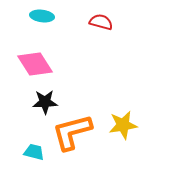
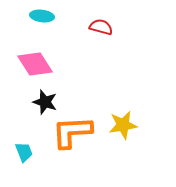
red semicircle: moved 5 px down
black star: rotated 20 degrees clockwise
orange L-shape: rotated 12 degrees clockwise
cyan trapezoid: moved 10 px left; rotated 55 degrees clockwise
